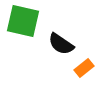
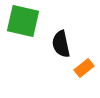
black semicircle: rotated 44 degrees clockwise
